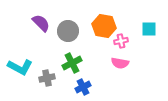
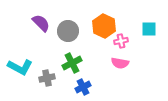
orange hexagon: rotated 15 degrees clockwise
